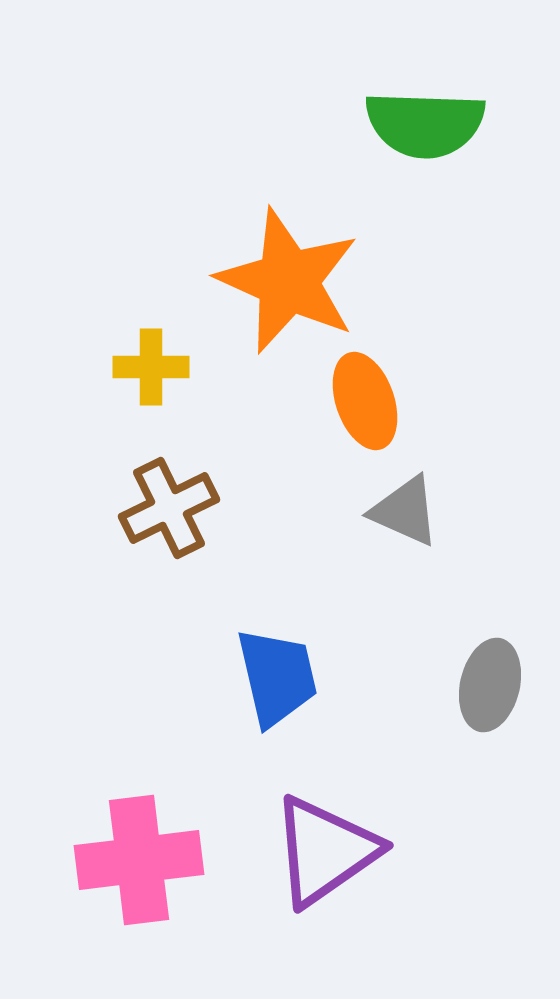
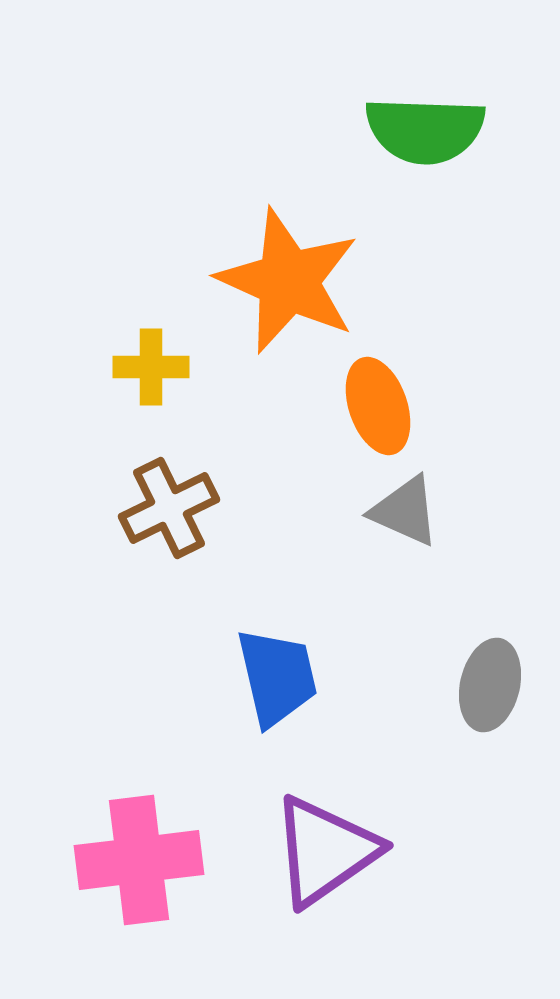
green semicircle: moved 6 px down
orange ellipse: moved 13 px right, 5 px down
